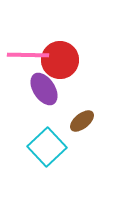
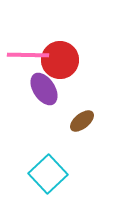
cyan square: moved 1 px right, 27 px down
